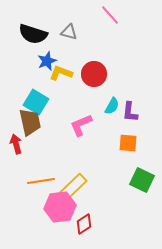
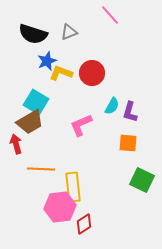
gray triangle: rotated 36 degrees counterclockwise
red circle: moved 2 px left, 1 px up
purple L-shape: rotated 10 degrees clockwise
brown trapezoid: rotated 72 degrees clockwise
orange line: moved 12 px up; rotated 12 degrees clockwise
yellow rectangle: rotated 52 degrees counterclockwise
